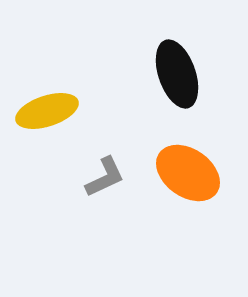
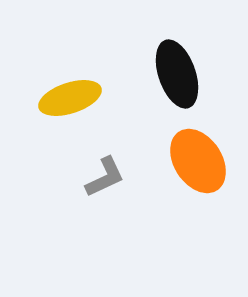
yellow ellipse: moved 23 px right, 13 px up
orange ellipse: moved 10 px right, 12 px up; rotated 22 degrees clockwise
